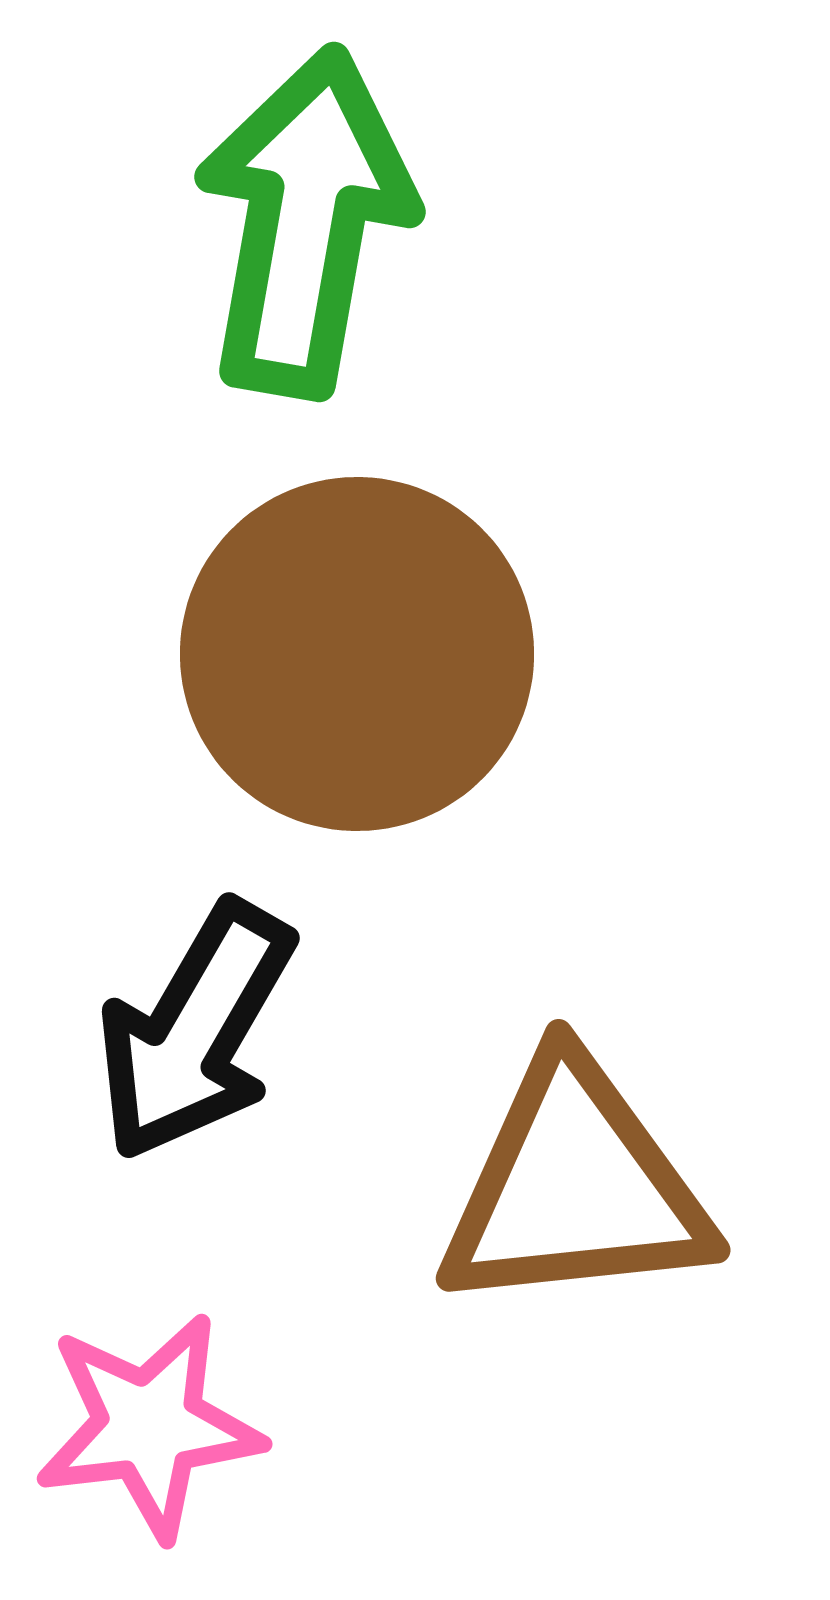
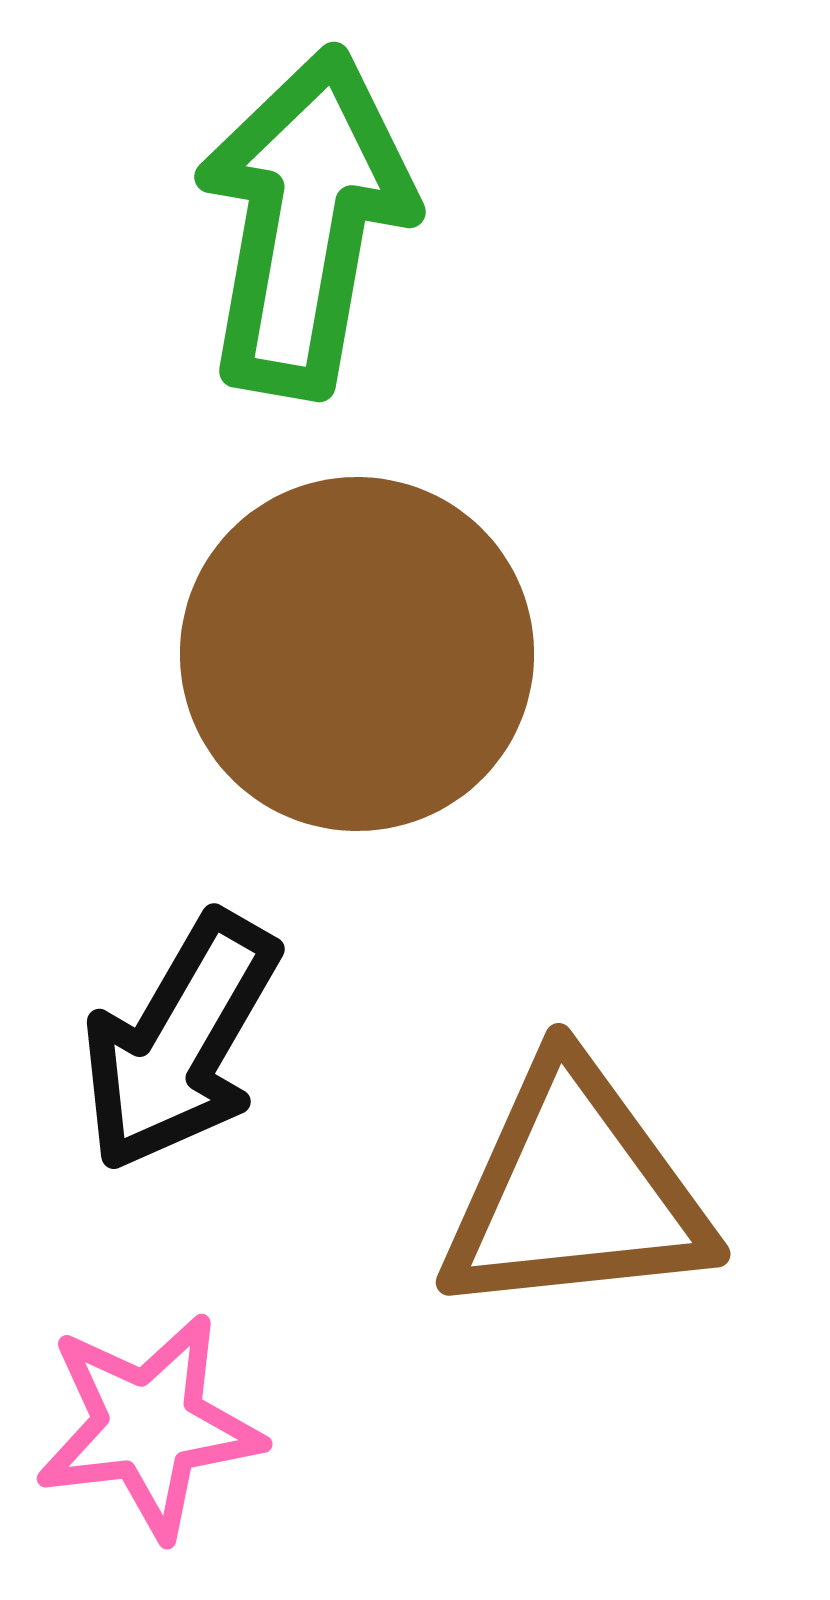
black arrow: moved 15 px left, 11 px down
brown triangle: moved 4 px down
